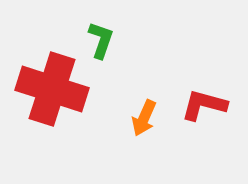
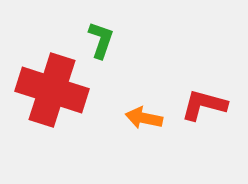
red cross: moved 1 px down
orange arrow: rotated 78 degrees clockwise
